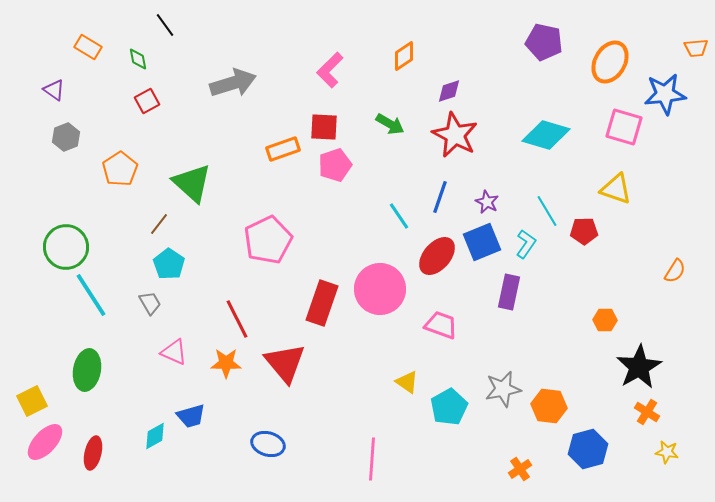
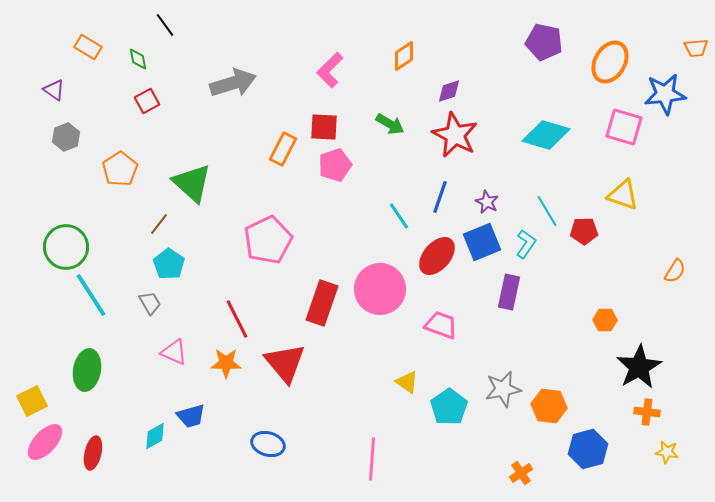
orange rectangle at (283, 149): rotated 44 degrees counterclockwise
yellow triangle at (616, 189): moved 7 px right, 6 px down
cyan pentagon at (449, 407): rotated 6 degrees counterclockwise
orange cross at (647, 412): rotated 25 degrees counterclockwise
orange cross at (520, 469): moved 1 px right, 4 px down
